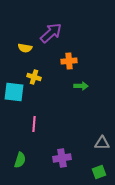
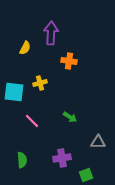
purple arrow: rotated 45 degrees counterclockwise
yellow semicircle: rotated 72 degrees counterclockwise
orange cross: rotated 14 degrees clockwise
yellow cross: moved 6 px right, 6 px down; rotated 32 degrees counterclockwise
green arrow: moved 11 px left, 31 px down; rotated 32 degrees clockwise
pink line: moved 2 px left, 3 px up; rotated 49 degrees counterclockwise
gray triangle: moved 4 px left, 1 px up
green semicircle: moved 2 px right; rotated 21 degrees counterclockwise
green square: moved 13 px left, 3 px down
